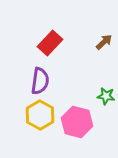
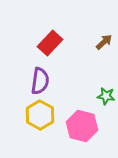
pink hexagon: moved 5 px right, 4 px down
